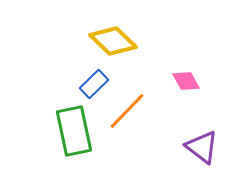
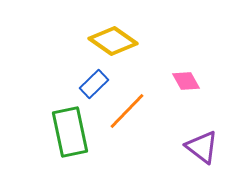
yellow diamond: rotated 9 degrees counterclockwise
green rectangle: moved 4 px left, 1 px down
